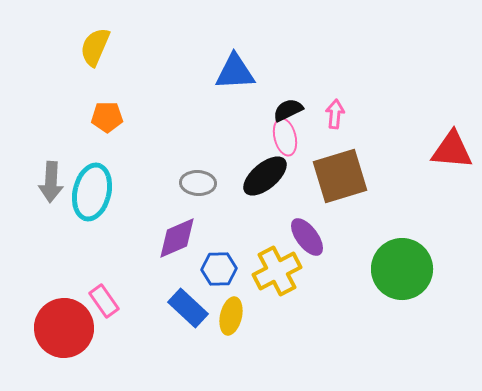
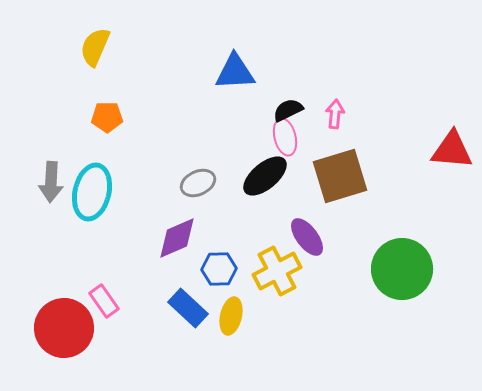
gray ellipse: rotated 28 degrees counterclockwise
